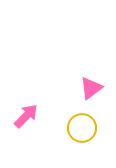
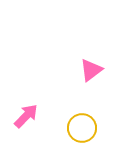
pink triangle: moved 18 px up
